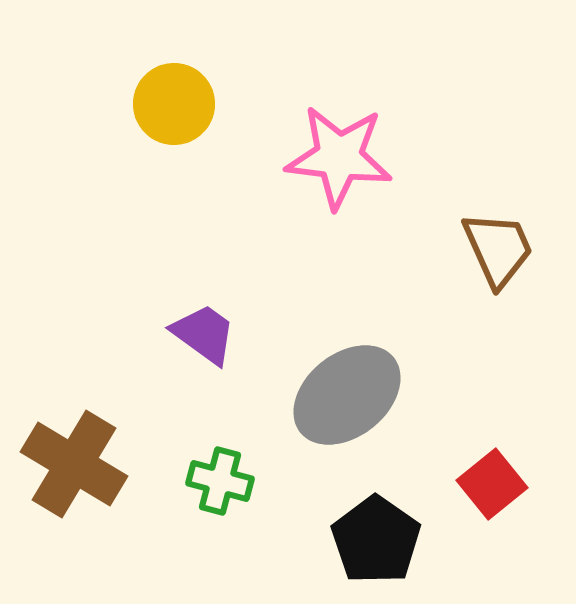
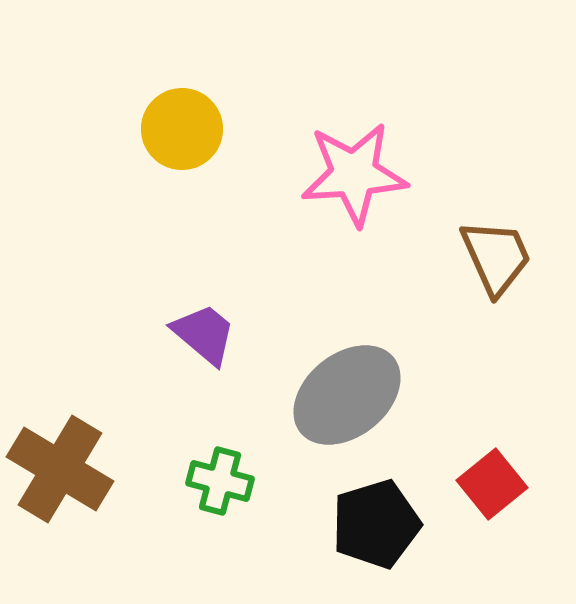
yellow circle: moved 8 px right, 25 px down
pink star: moved 15 px right, 17 px down; rotated 11 degrees counterclockwise
brown trapezoid: moved 2 px left, 8 px down
purple trapezoid: rotated 4 degrees clockwise
brown cross: moved 14 px left, 5 px down
black pentagon: moved 16 px up; rotated 20 degrees clockwise
